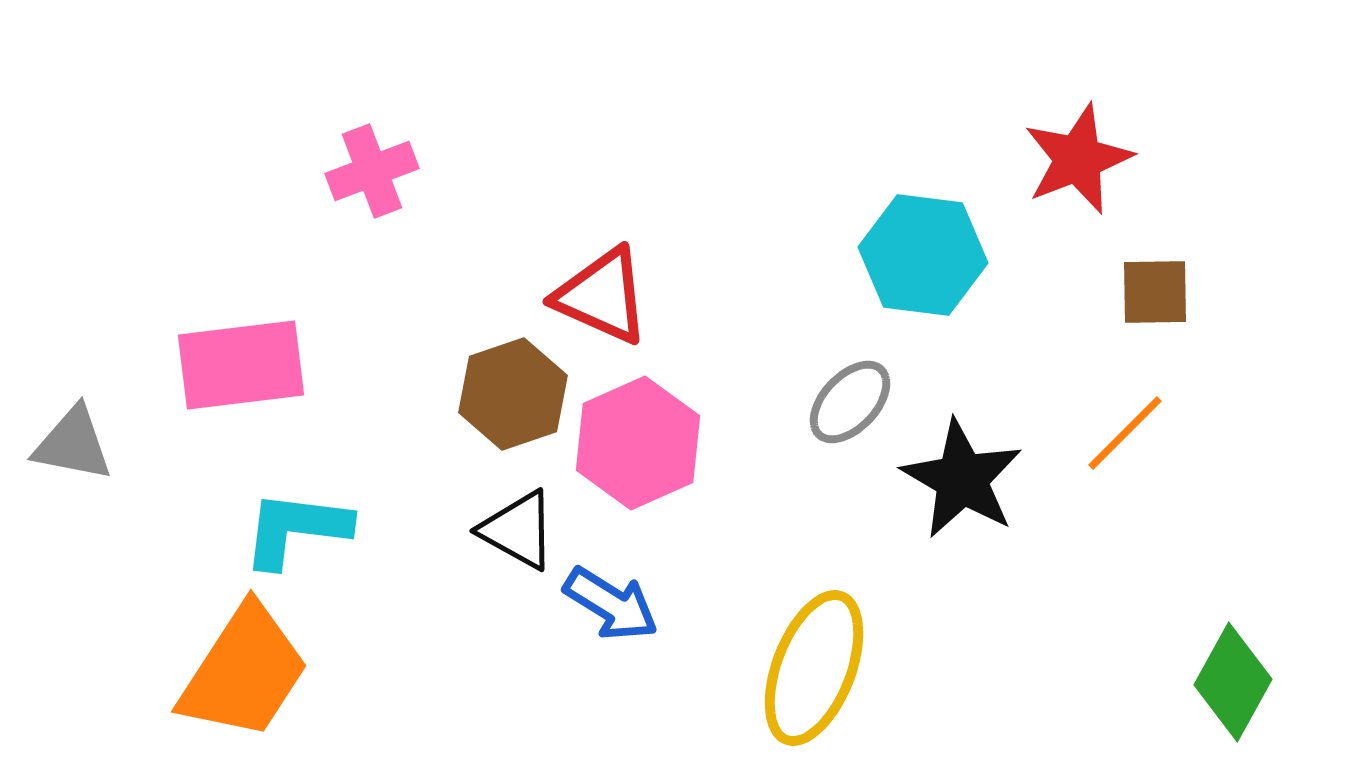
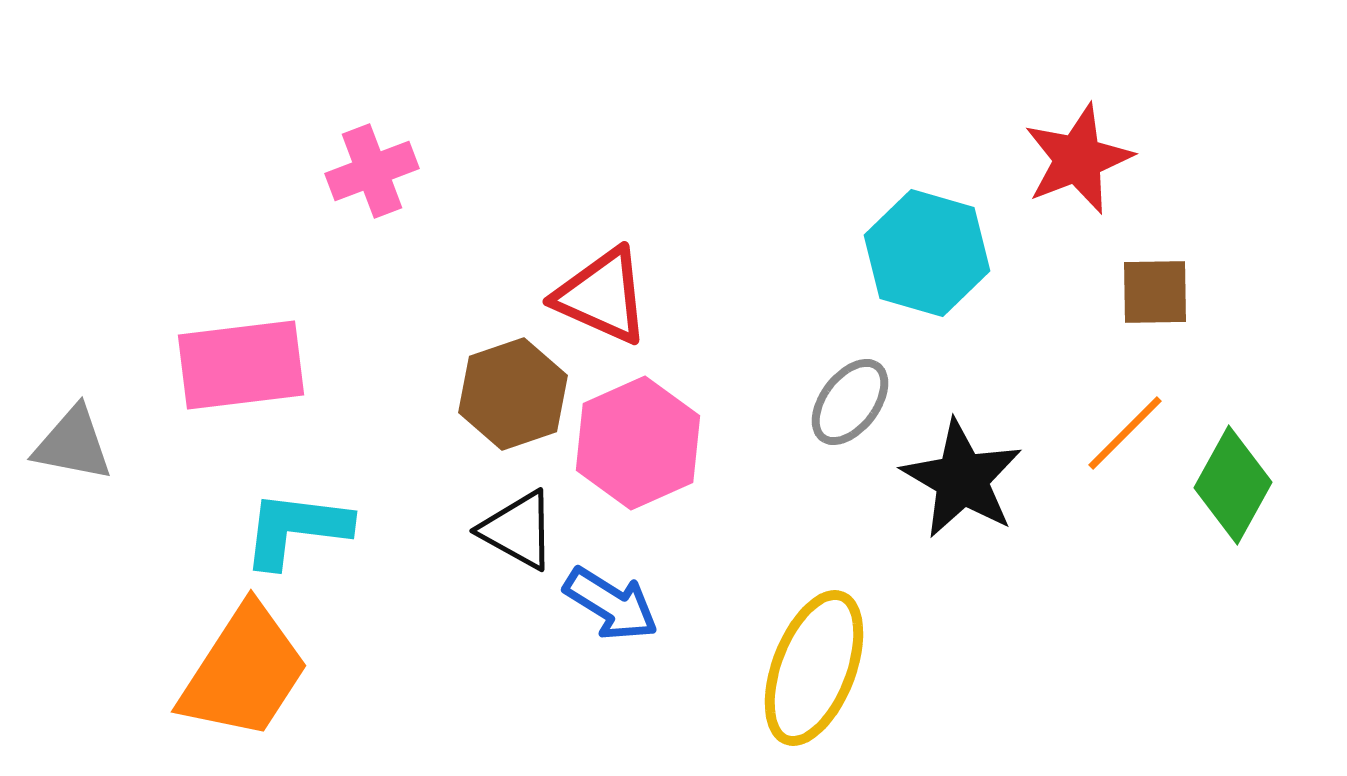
cyan hexagon: moved 4 px right, 2 px up; rotated 9 degrees clockwise
gray ellipse: rotated 6 degrees counterclockwise
green diamond: moved 197 px up
